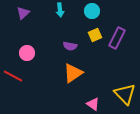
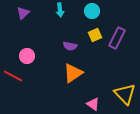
pink circle: moved 3 px down
